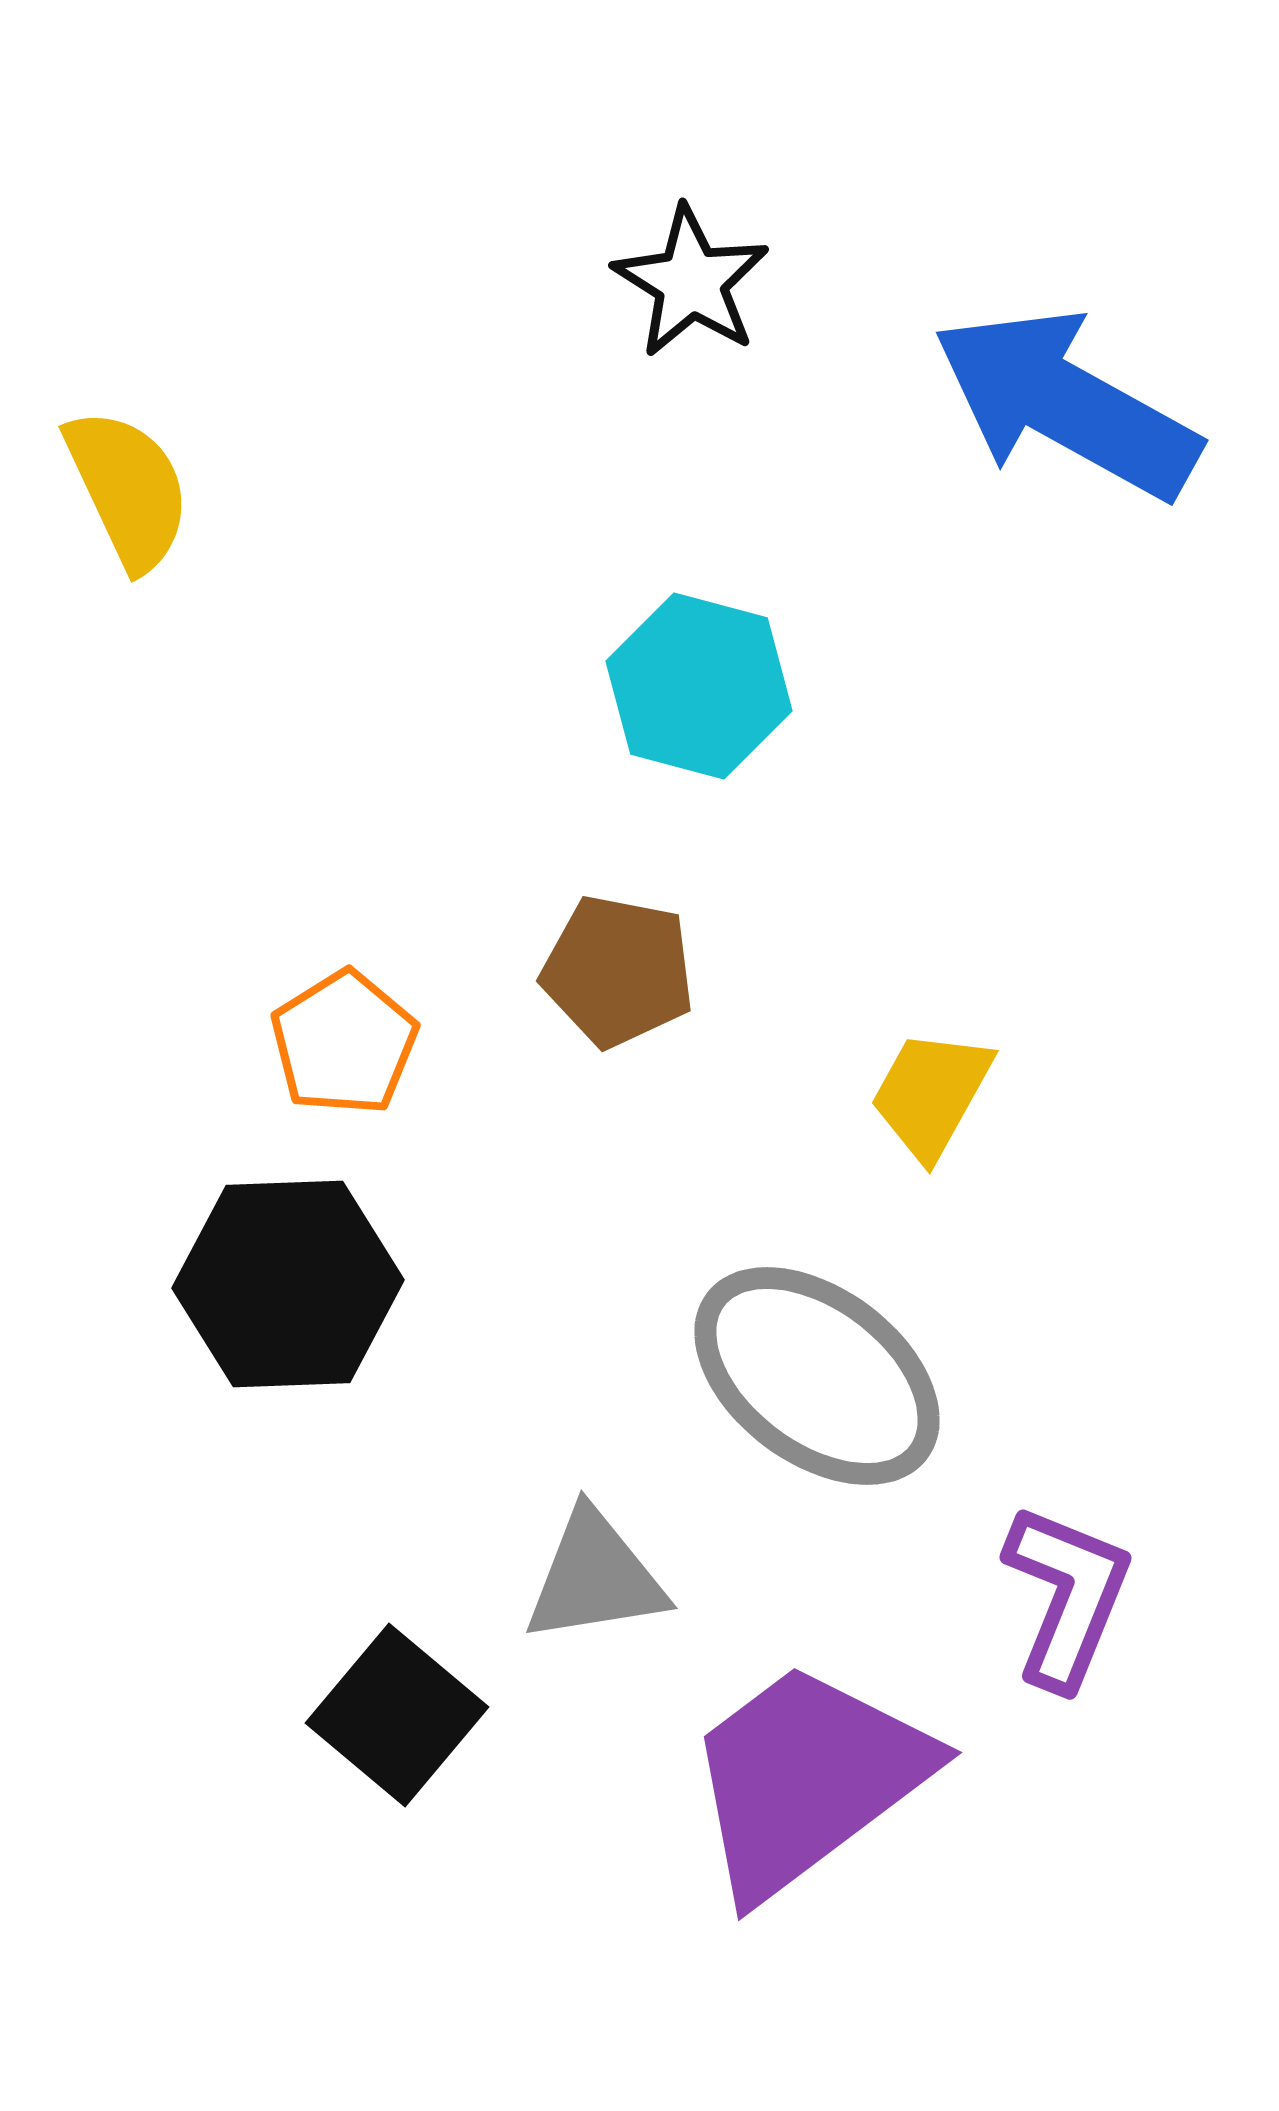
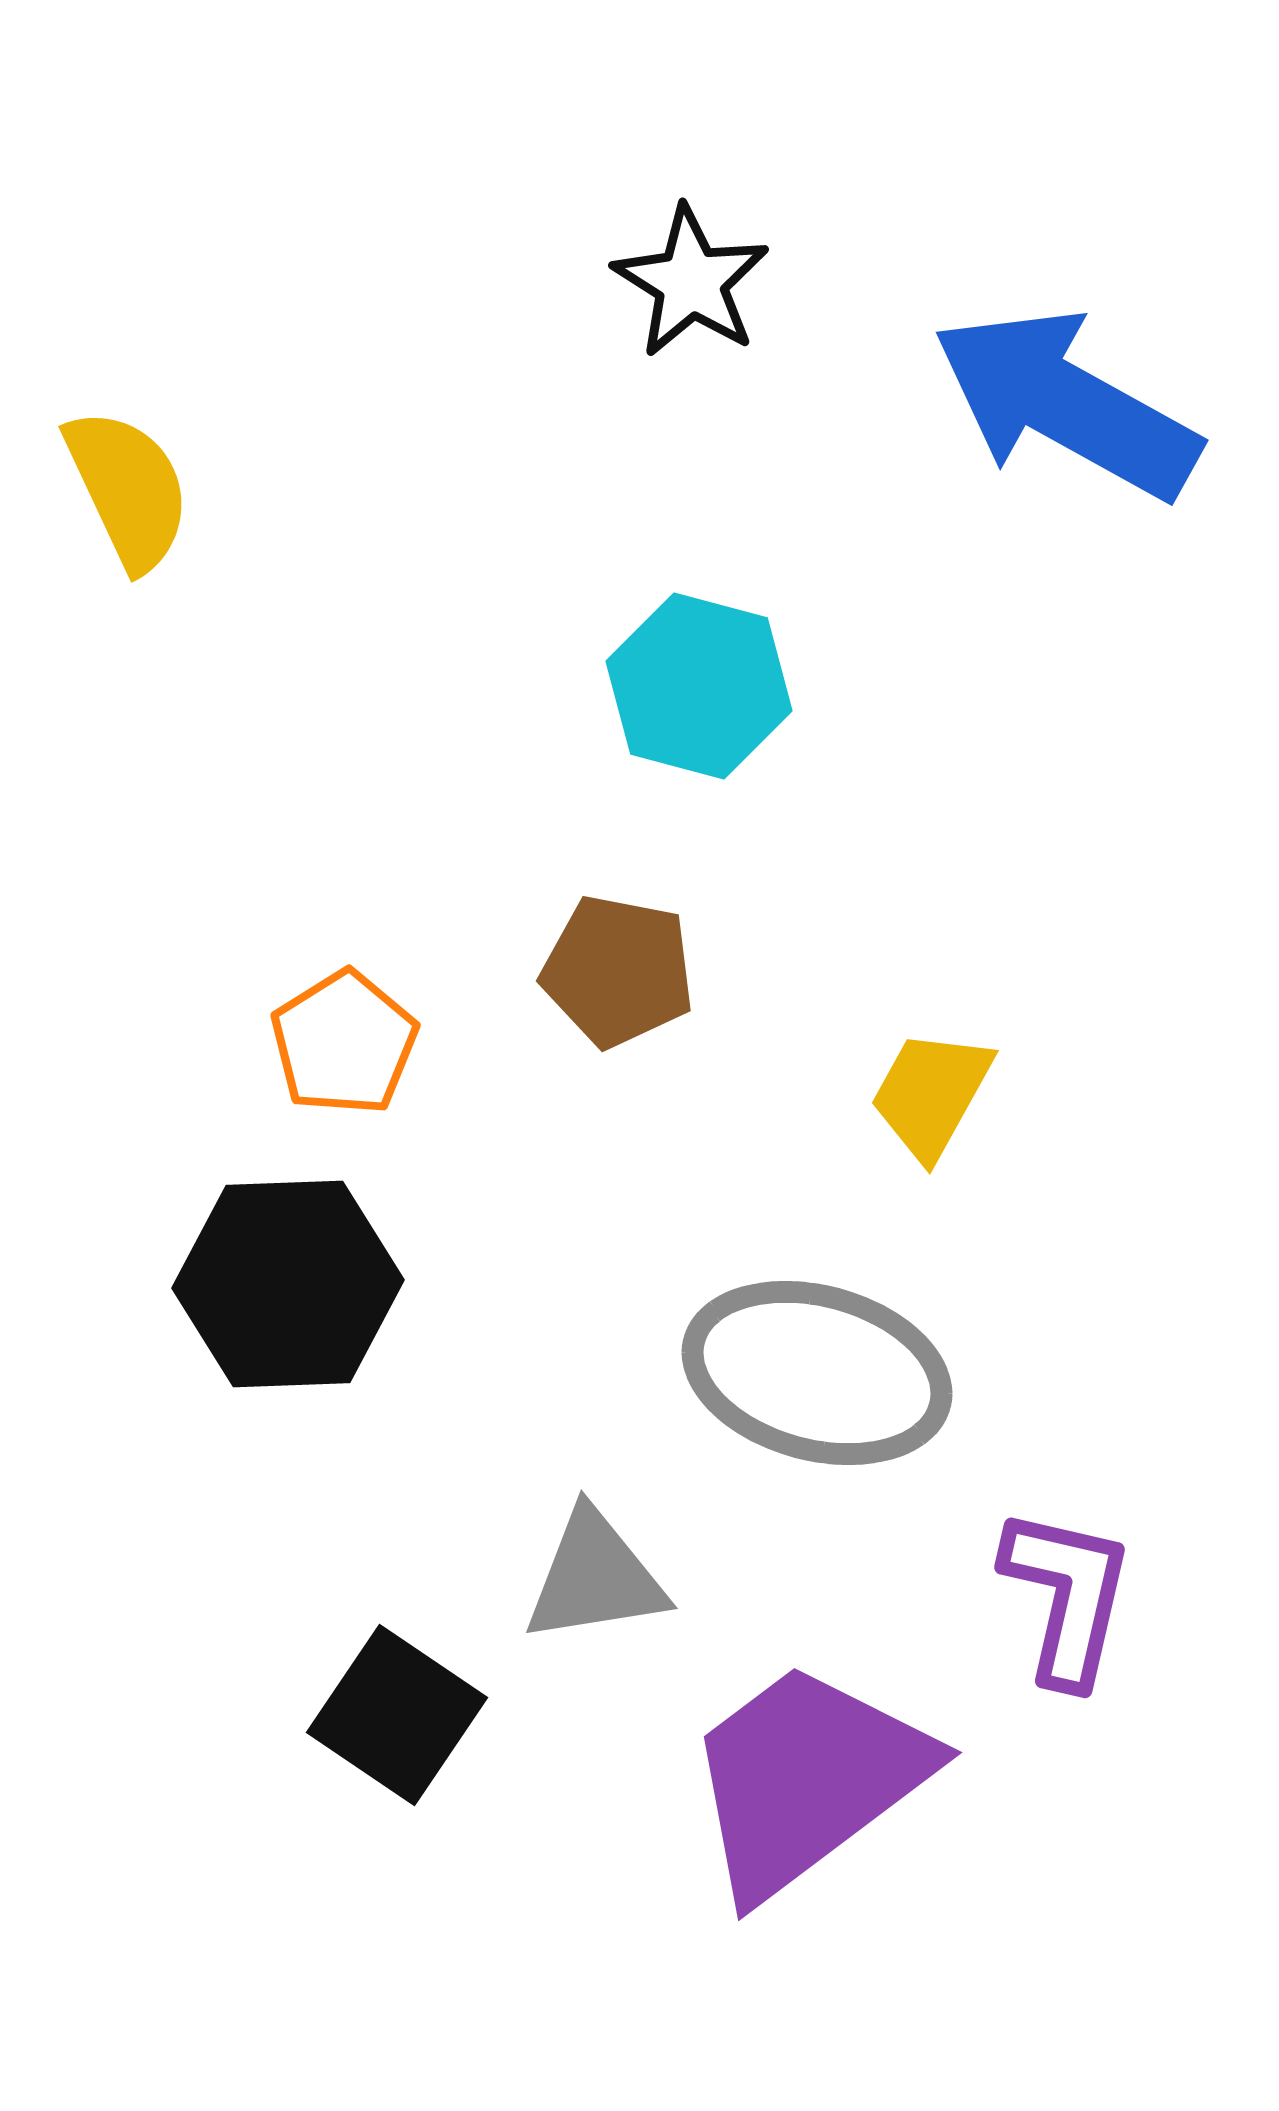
gray ellipse: moved 3 px up; rotated 22 degrees counterclockwise
purple L-shape: rotated 9 degrees counterclockwise
black square: rotated 6 degrees counterclockwise
